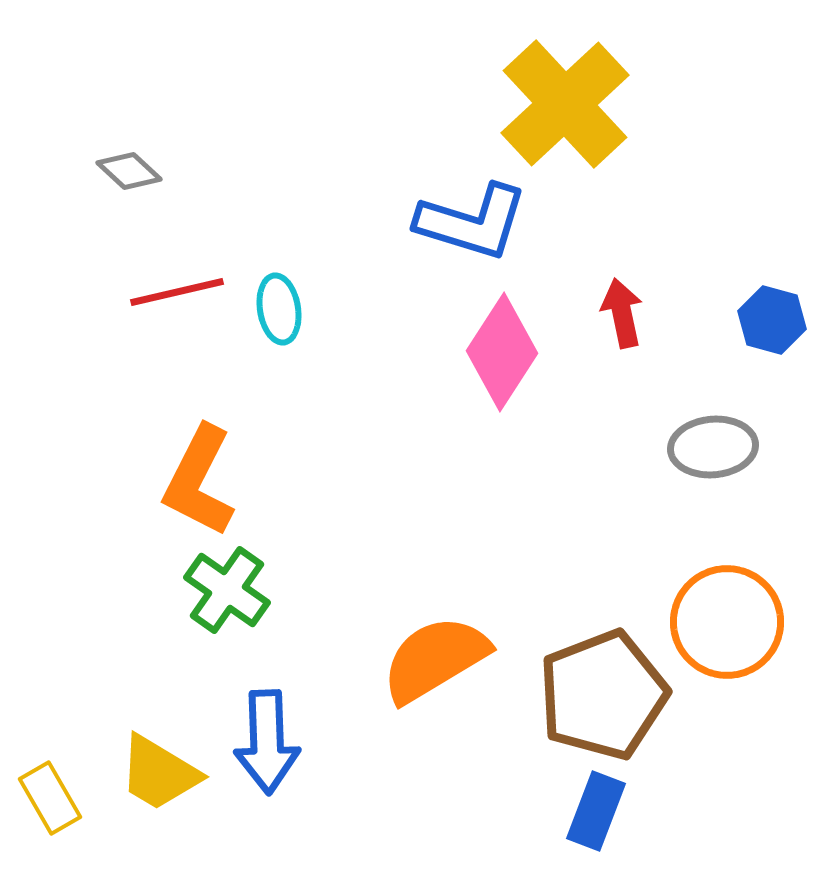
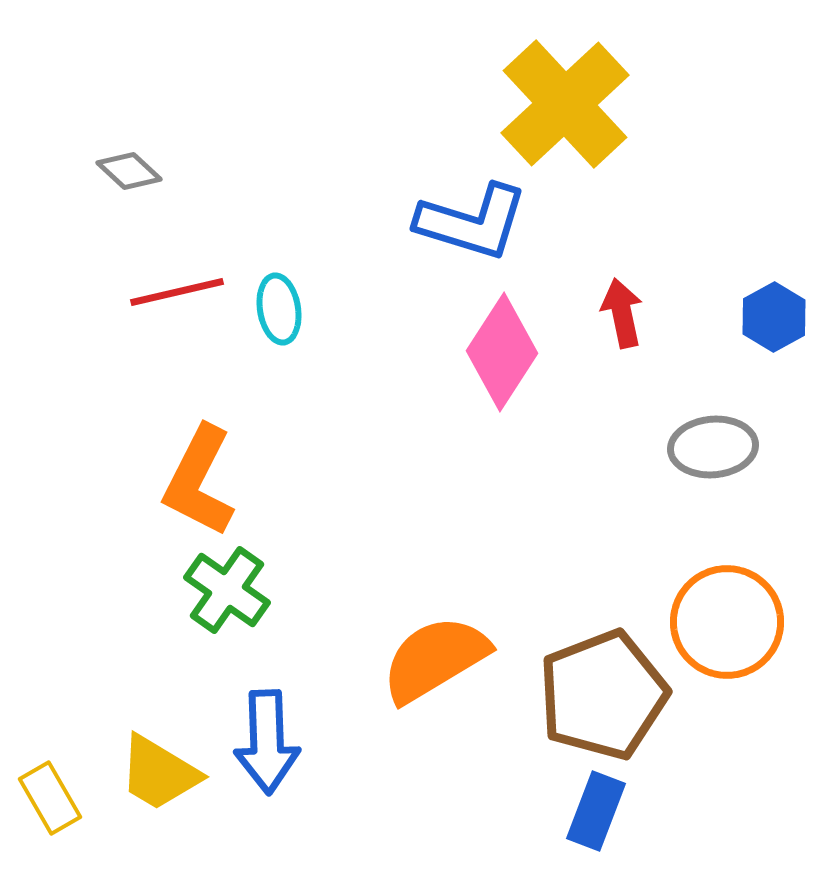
blue hexagon: moved 2 px right, 3 px up; rotated 16 degrees clockwise
